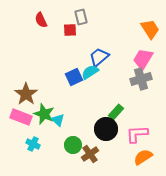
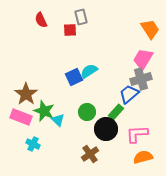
blue trapezoid: moved 30 px right, 37 px down
cyan semicircle: moved 1 px left, 1 px up
green star: moved 3 px up
green circle: moved 14 px right, 33 px up
orange semicircle: rotated 18 degrees clockwise
